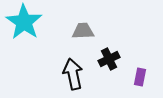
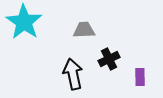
gray trapezoid: moved 1 px right, 1 px up
purple rectangle: rotated 12 degrees counterclockwise
